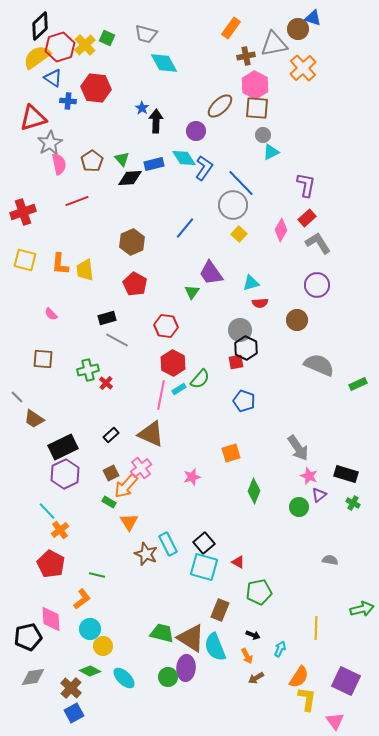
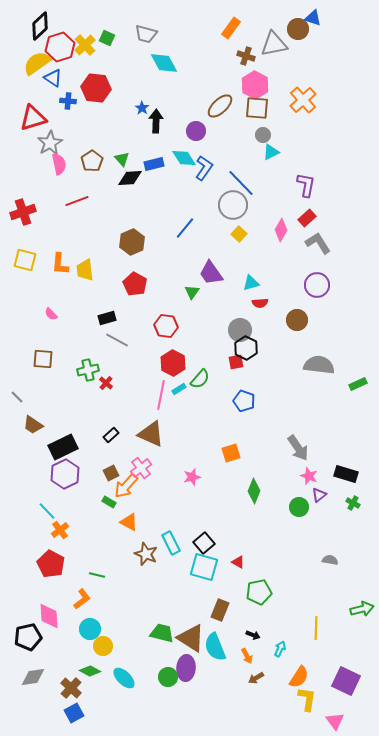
brown cross at (246, 56): rotated 30 degrees clockwise
yellow semicircle at (37, 57): moved 6 px down
orange cross at (303, 68): moved 32 px down
gray semicircle at (319, 365): rotated 16 degrees counterclockwise
brown trapezoid at (34, 419): moved 1 px left, 6 px down
orange triangle at (129, 522): rotated 30 degrees counterclockwise
cyan rectangle at (168, 544): moved 3 px right, 1 px up
pink diamond at (51, 619): moved 2 px left, 3 px up
